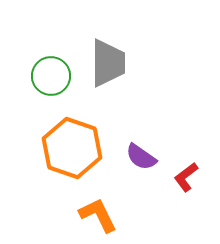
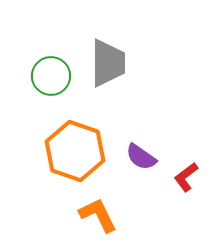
orange hexagon: moved 3 px right, 3 px down
